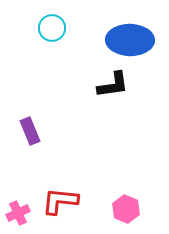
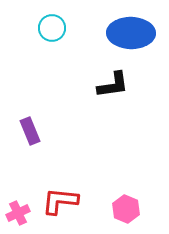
blue ellipse: moved 1 px right, 7 px up
